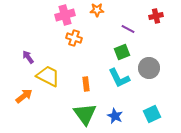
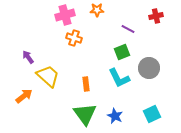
yellow trapezoid: rotated 15 degrees clockwise
